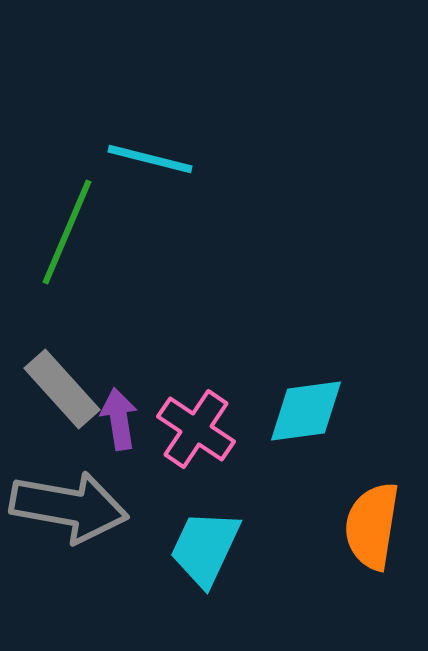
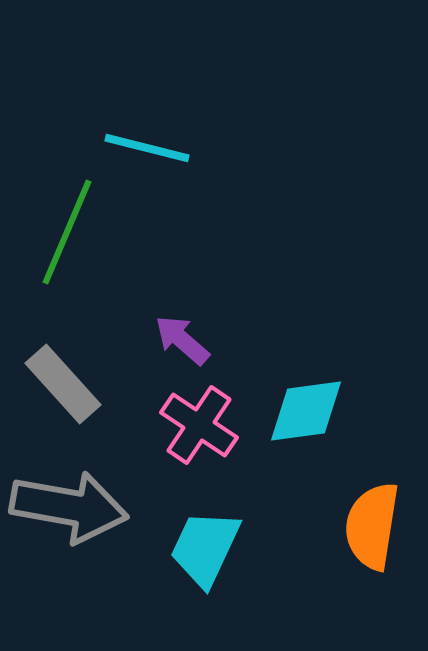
cyan line: moved 3 px left, 11 px up
gray rectangle: moved 1 px right, 5 px up
purple arrow: moved 63 px right, 79 px up; rotated 40 degrees counterclockwise
pink cross: moved 3 px right, 4 px up
